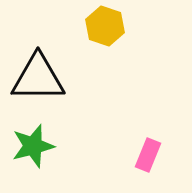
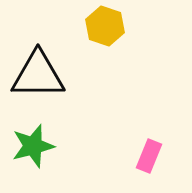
black triangle: moved 3 px up
pink rectangle: moved 1 px right, 1 px down
